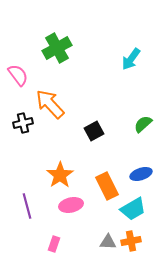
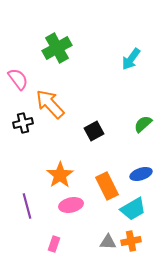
pink semicircle: moved 4 px down
